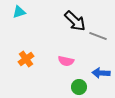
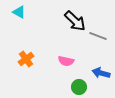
cyan triangle: rotated 48 degrees clockwise
blue arrow: rotated 12 degrees clockwise
